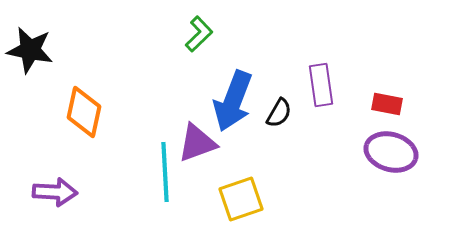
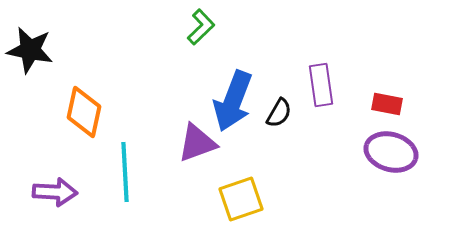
green L-shape: moved 2 px right, 7 px up
cyan line: moved 40 px left
